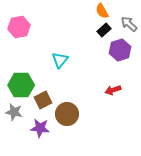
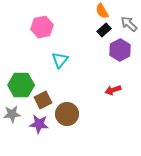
pink hexagon: moved 23 px right
purple hexagon: rotated 10 degrees counterclockwise
gray star: moved 2 px left, 2 px down; rotated 18 degrees counterclockwise
purple star: moved 1 px left, 4 px up
